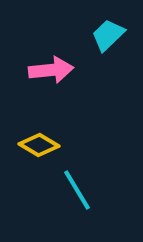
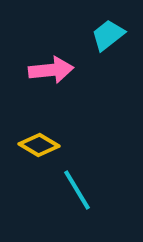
cyan trapezoid: rotated 6 degrees clockwise
